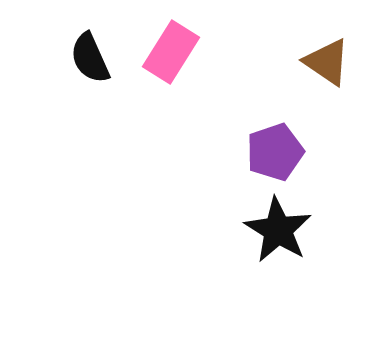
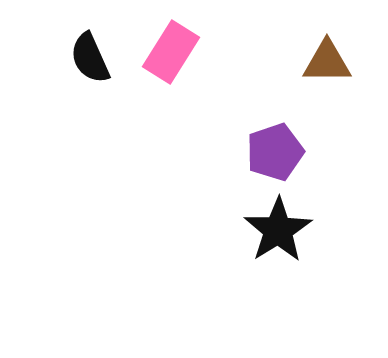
brown triangle: rotated 34 degrees counterclockwise
black star: rotated 8 degrees clockwise
